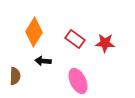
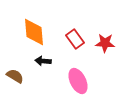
orange diamond: rotated 36 degrees counterclockwise
red rectangle: rotated 18 degrees clockwise
brown semicircle: rotated 60 degrees counterclockwise
